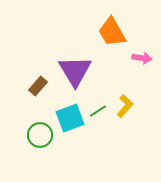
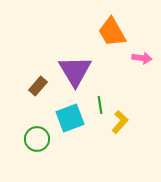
yellow L-shape: moved 5 px left, 16 px down
green line: moved 2 px right, 6 px up; rotated 66 degrees counterclockwise
green circle: moved 3 px left, 4 px down
